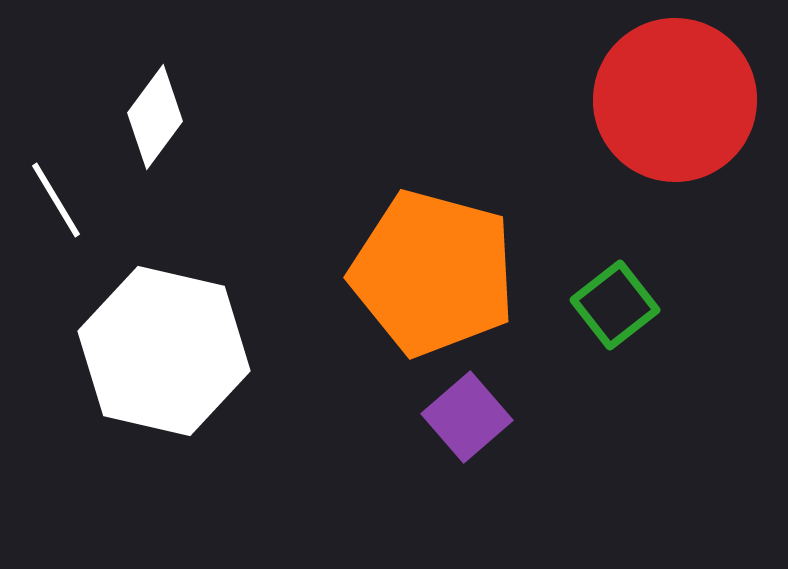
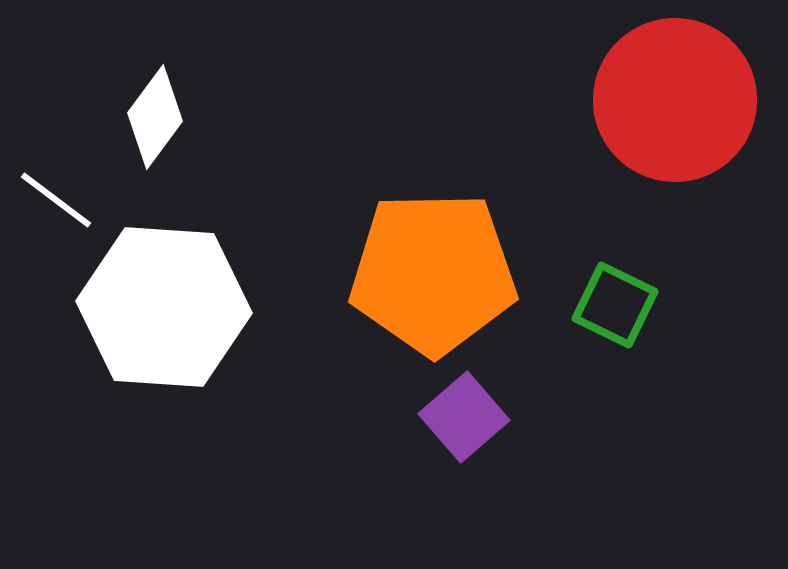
white line: rotated 22 degrees counterclockwise
orange pentagon: rotated 16 degrees counterclockwise
green square: rotated 26 degrees counterclockwise
white hexagon: moved 44 px up; rotated 9 degrees counterclockwise
purple square: moved 3 px left
